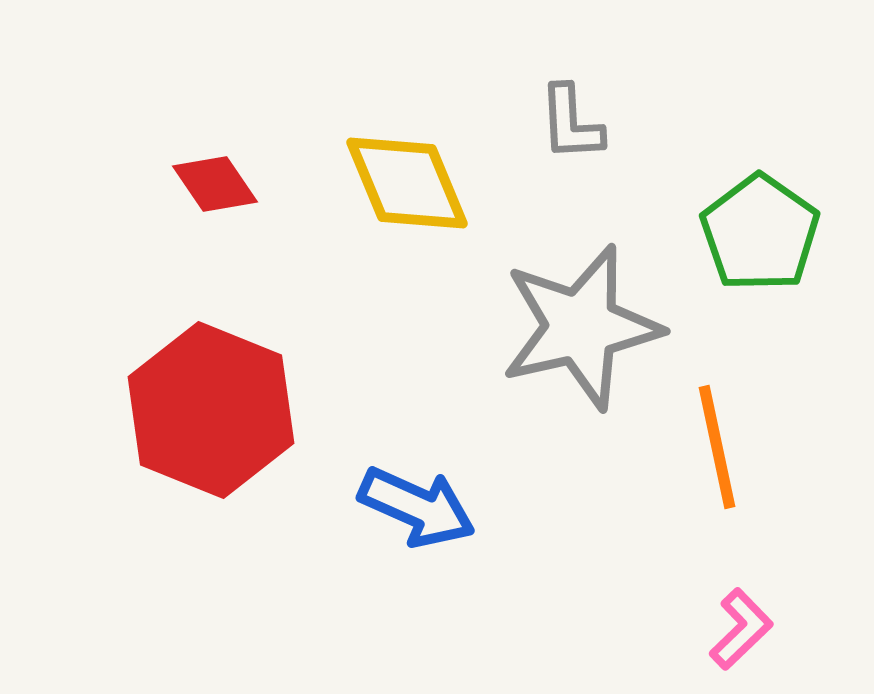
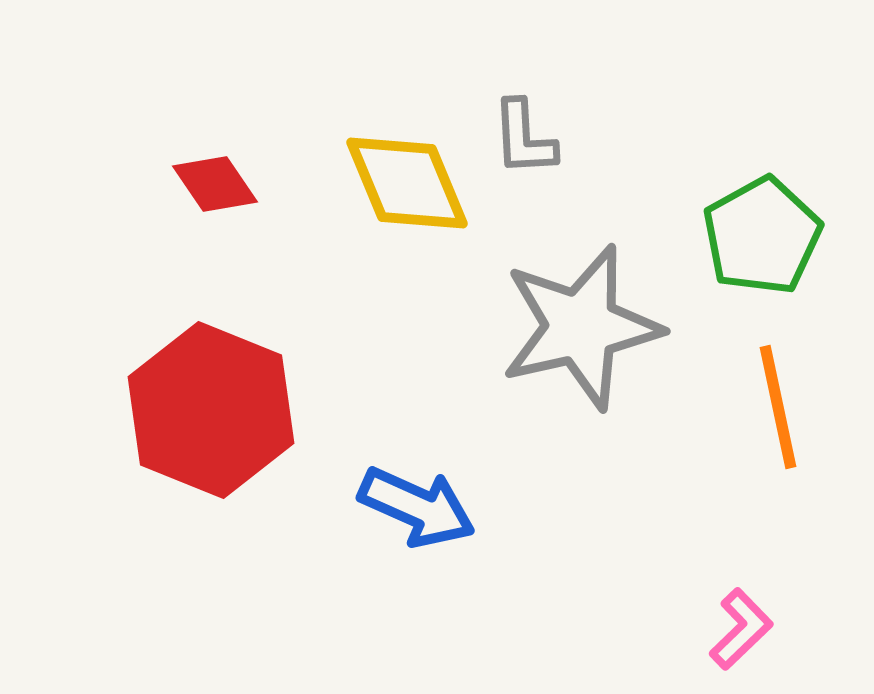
gray L-shape: moved 47 px left, 15 px down
green pentagon: moved 2 px right, 3 px down; rotated 8 degrees clockwise
orange line: moved 61 px right, 40 px up
